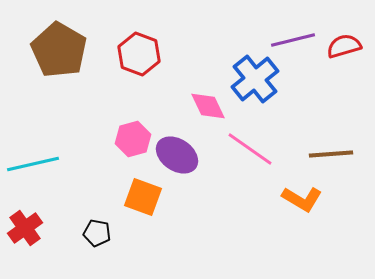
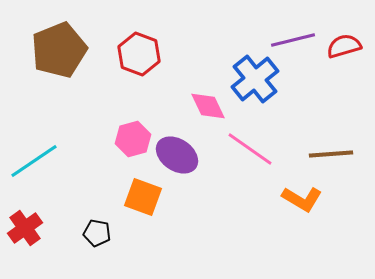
brown pentagon: rotated 20 degrees clockwise
cyan line: moved 1 px right, 3 px up; rotated 21 degrees counterclockwise
